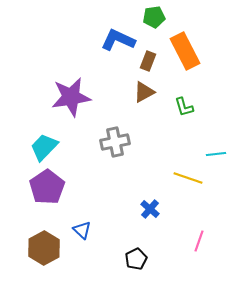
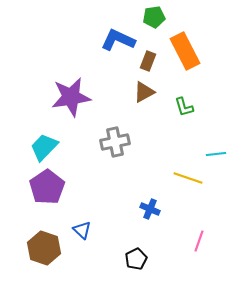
blue cross: rotated 18 degrees counterclockwise
brown hexagon: rotated 12 degrees counterclockwise
